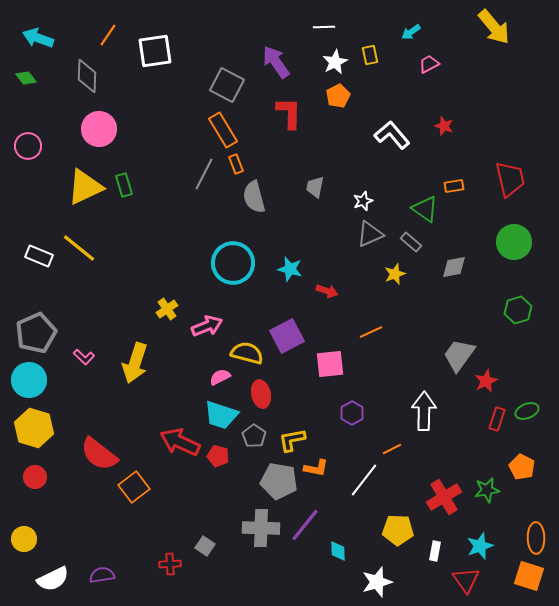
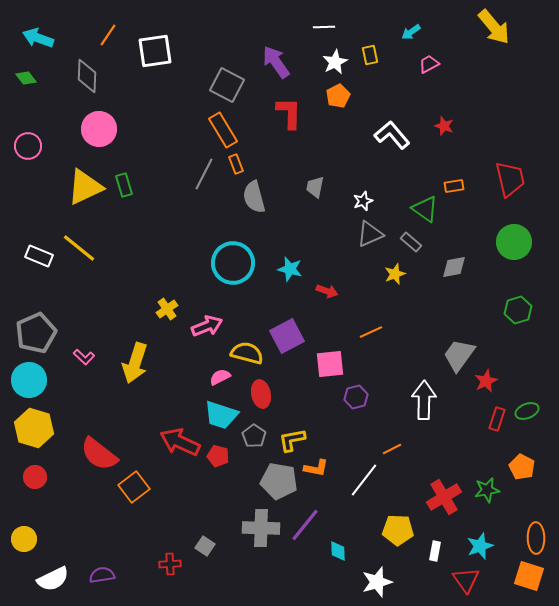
white arrow at (424, 411): moved 11 px up
purple hexagon at (352, 413): moved 4 px right, 16 px up; rotated 15 degrees clockwise
